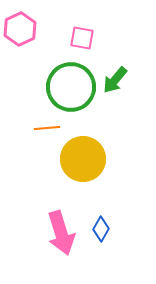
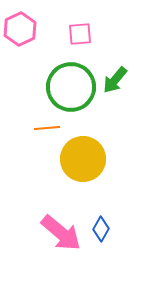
pink square: moved 2 px left, 4 px up; rotated 15 degrees counterclockwise
pink arrow: rotated 33 degrees counterclockwise
